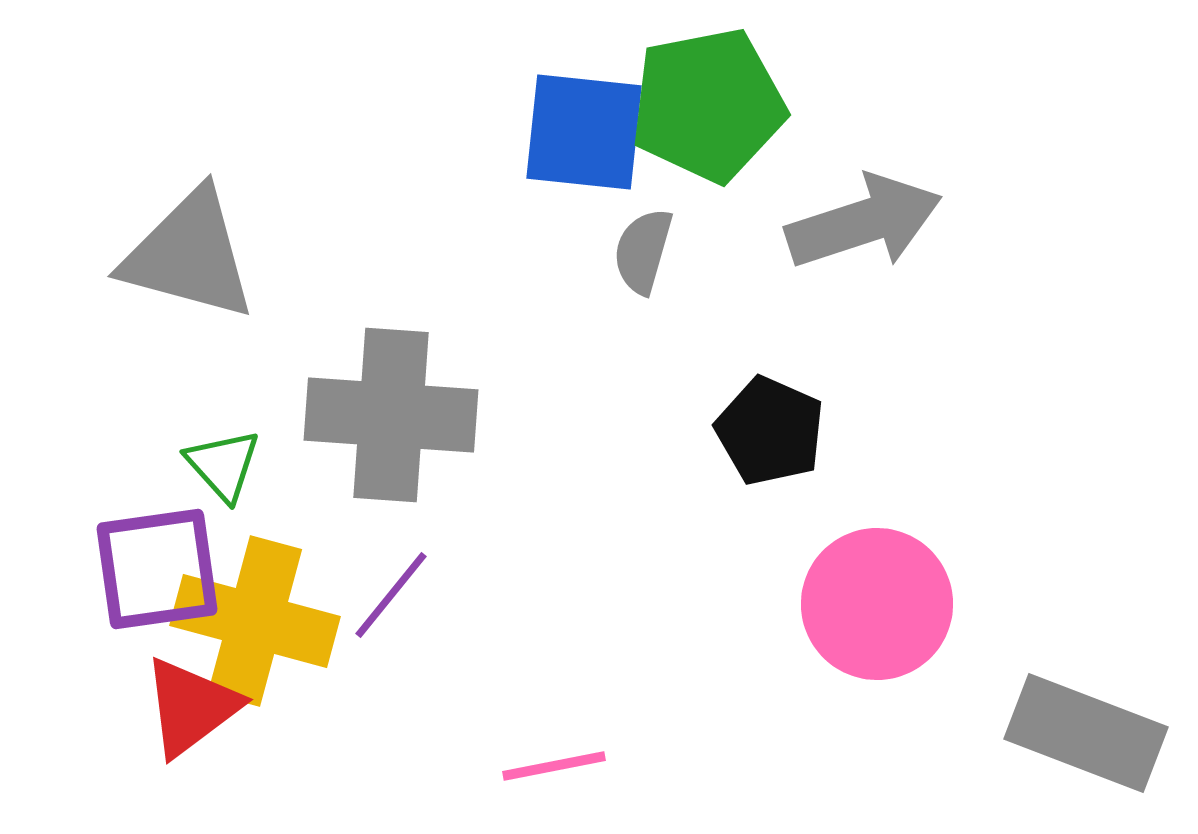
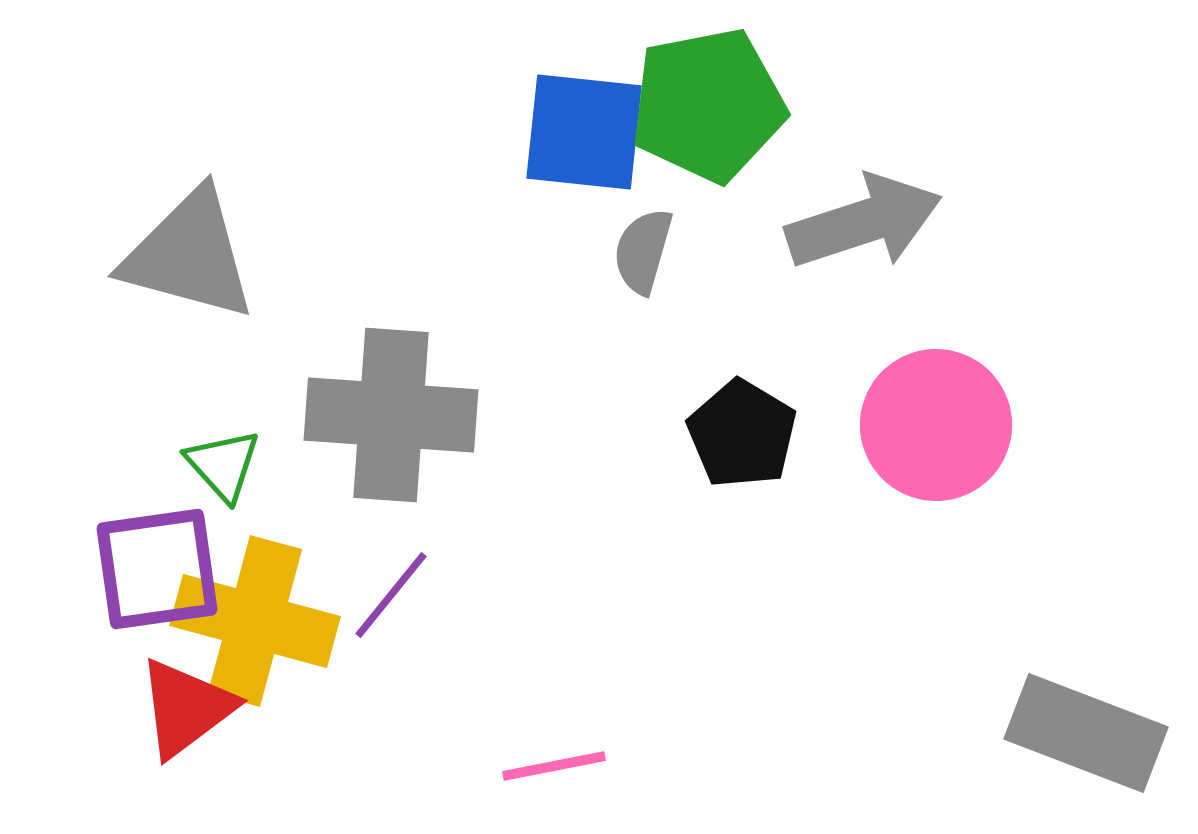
black pentagon: moved 28 px left, 3 px down; rotated 7 degrees clockwise
pink circle: moved 59 px right, 179 px up
red triangle: moved 5 px left, 1 px down
